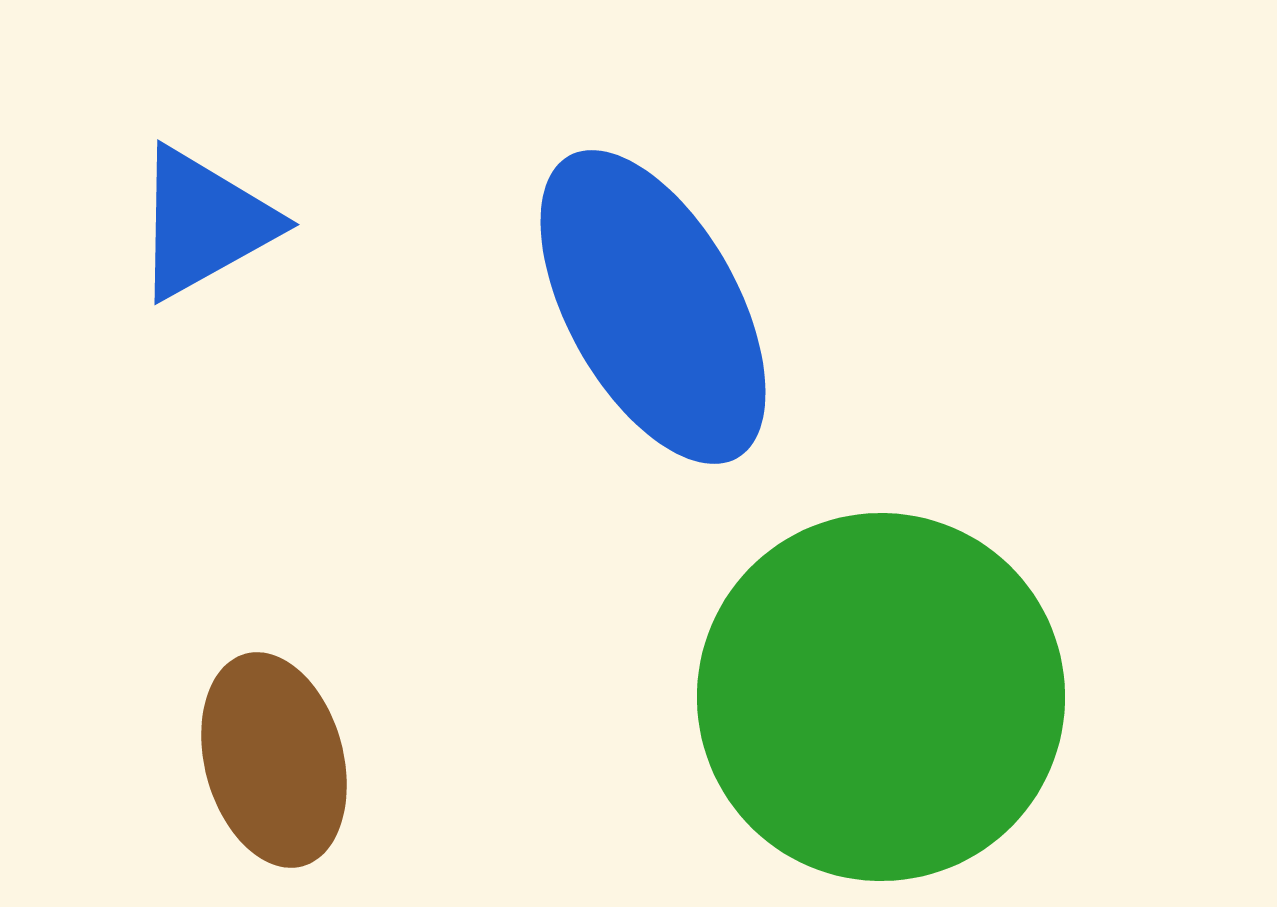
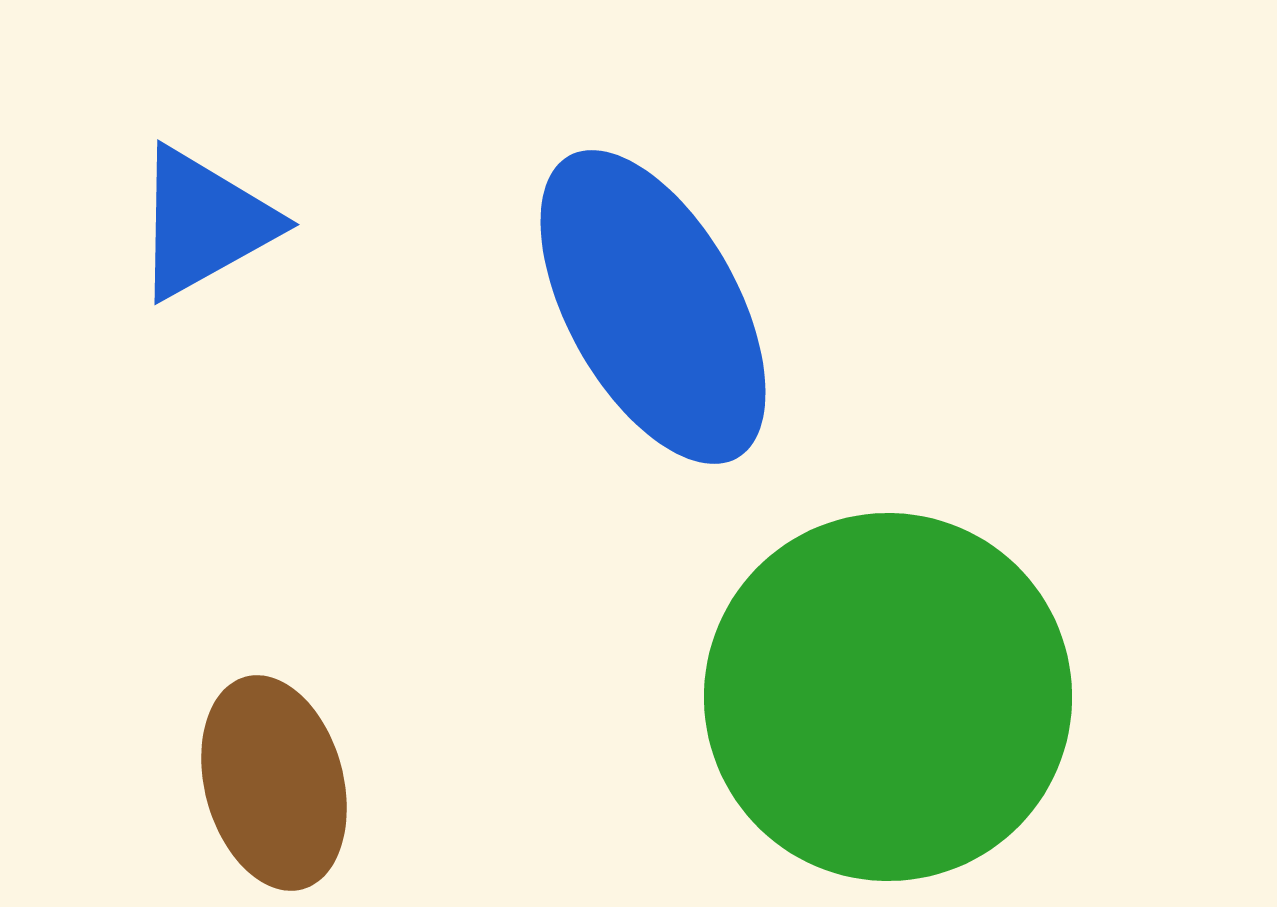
green circle: moved 7 px right
brown ellipse: moved 23 px down
